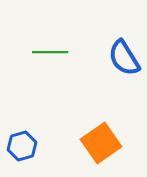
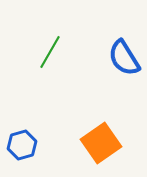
green line: rotated 60 degrees counterclockwise
blue hexagon: moved 1 px up
